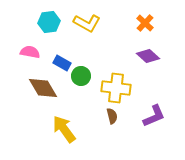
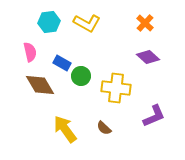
pink semicircle: rotated 66 degrees clockwise
purple diamond: moved 1 px down
brown diamond: moved 3 px left, 3 px up
brown semicircle: moved 8 px left, 12 px down; rotated 147 degrees clockwise
yellow arrow: moved 1 px right
